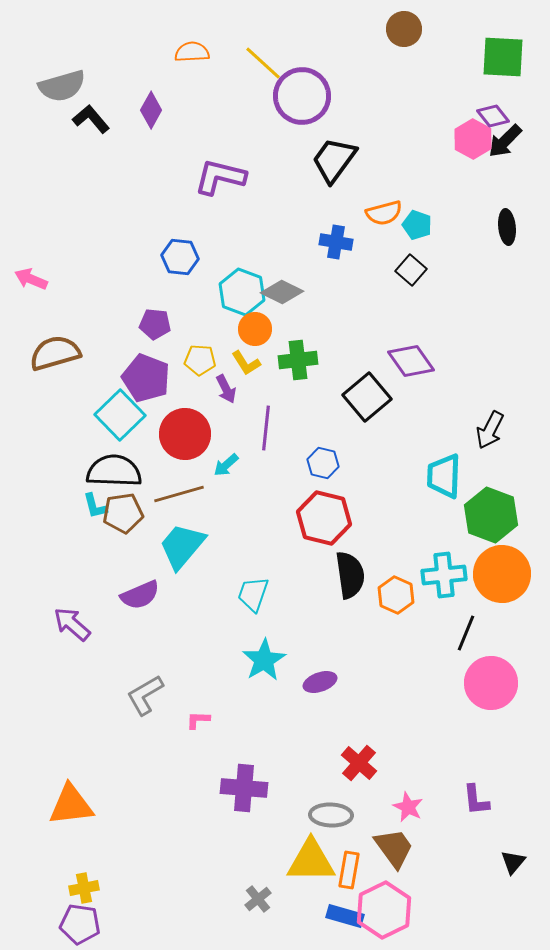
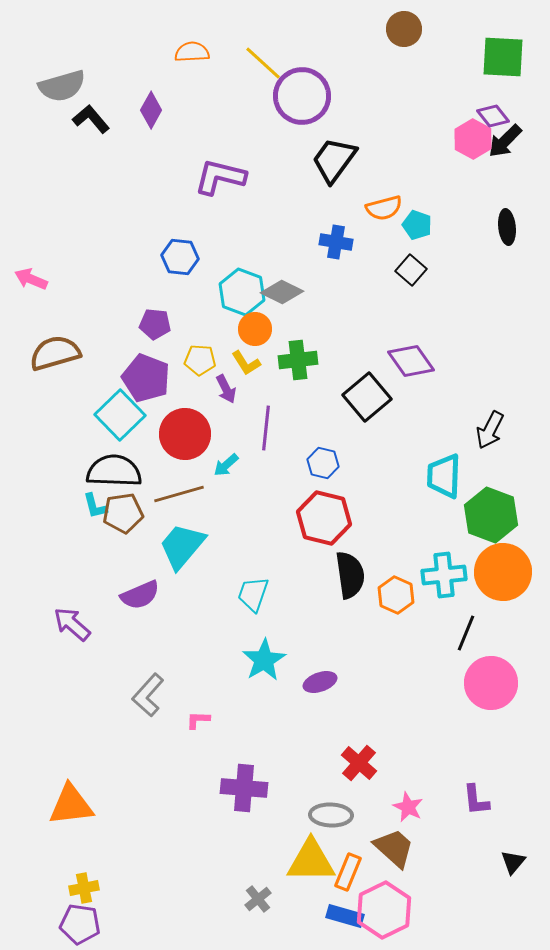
orange semicircle at (384, 213): moved 5 px up
orange circle at (502, 574): moved 1 px right, 2 px up
gray L-shape at (145, 695): moved 3 px right; rotated 18 degrees counterclockwise
brown trapezoid at (394, 848): rotated 12 degrees counterclockwise
orange rectangle at (349, 870): moved 1 px left, 2 px down; rotated 12 degrees clockwise
